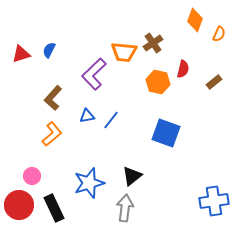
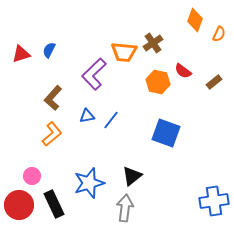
red semicircle: moved 2 px down; rotated 114 degrees clockwise
black rectangle: moved 4 px up
